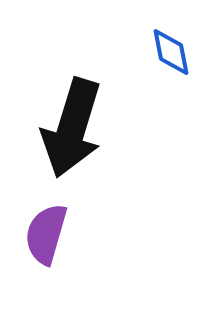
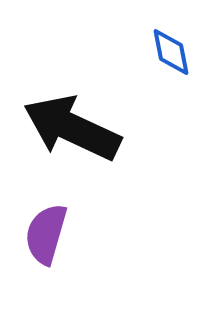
black arrow: rotated 98 degrees clockwise
